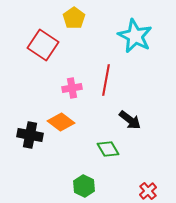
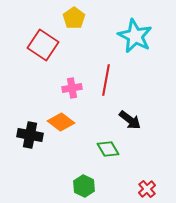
red cross: moved 1 px left, 2 px up
